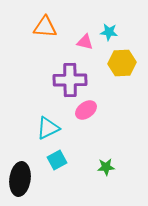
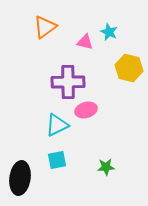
orange triangle: rotated 40 degrees counterclockwise
cyan star: rotated 18 degrees clockwise
yellow hexagon: moved 7 px right, 5 px down; rotated 16 degrees clockwise
purple cross: moved 2 px left, 2 px down
pink ellipse: rotated 20 degrees clockwise
cyan triangle: moved 9 px right, 3 px up
cyan square: rotated 18 degrees clockwise
black ellipse: moved 1 px up
